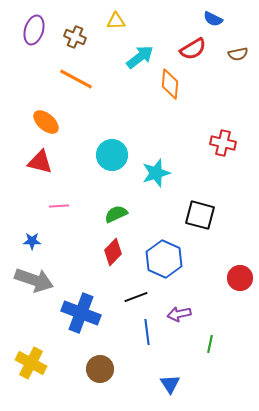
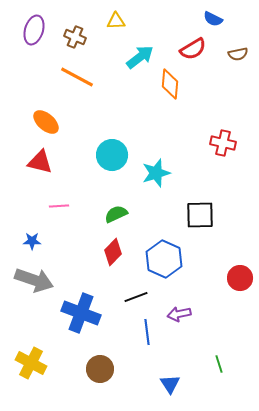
orange line: moved 1 px right, 2 px up
black square: rotated 16 degrees counterclockwise
green line: moved 9 px right, 20 px down; rotated 30 degrees counterclockwise
